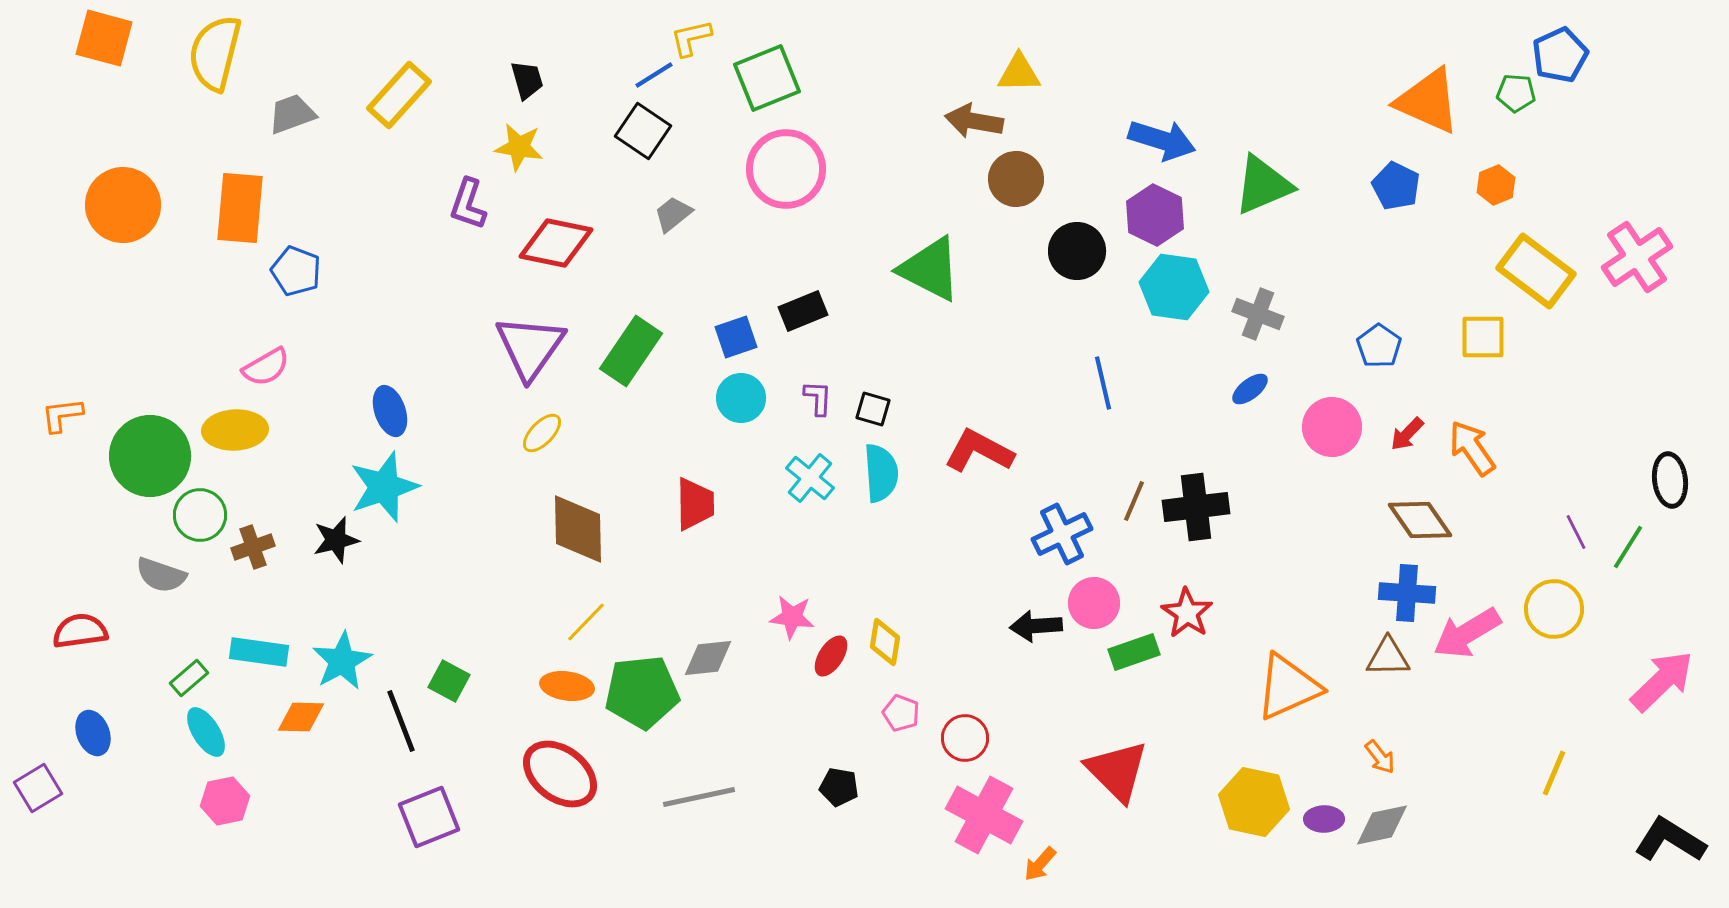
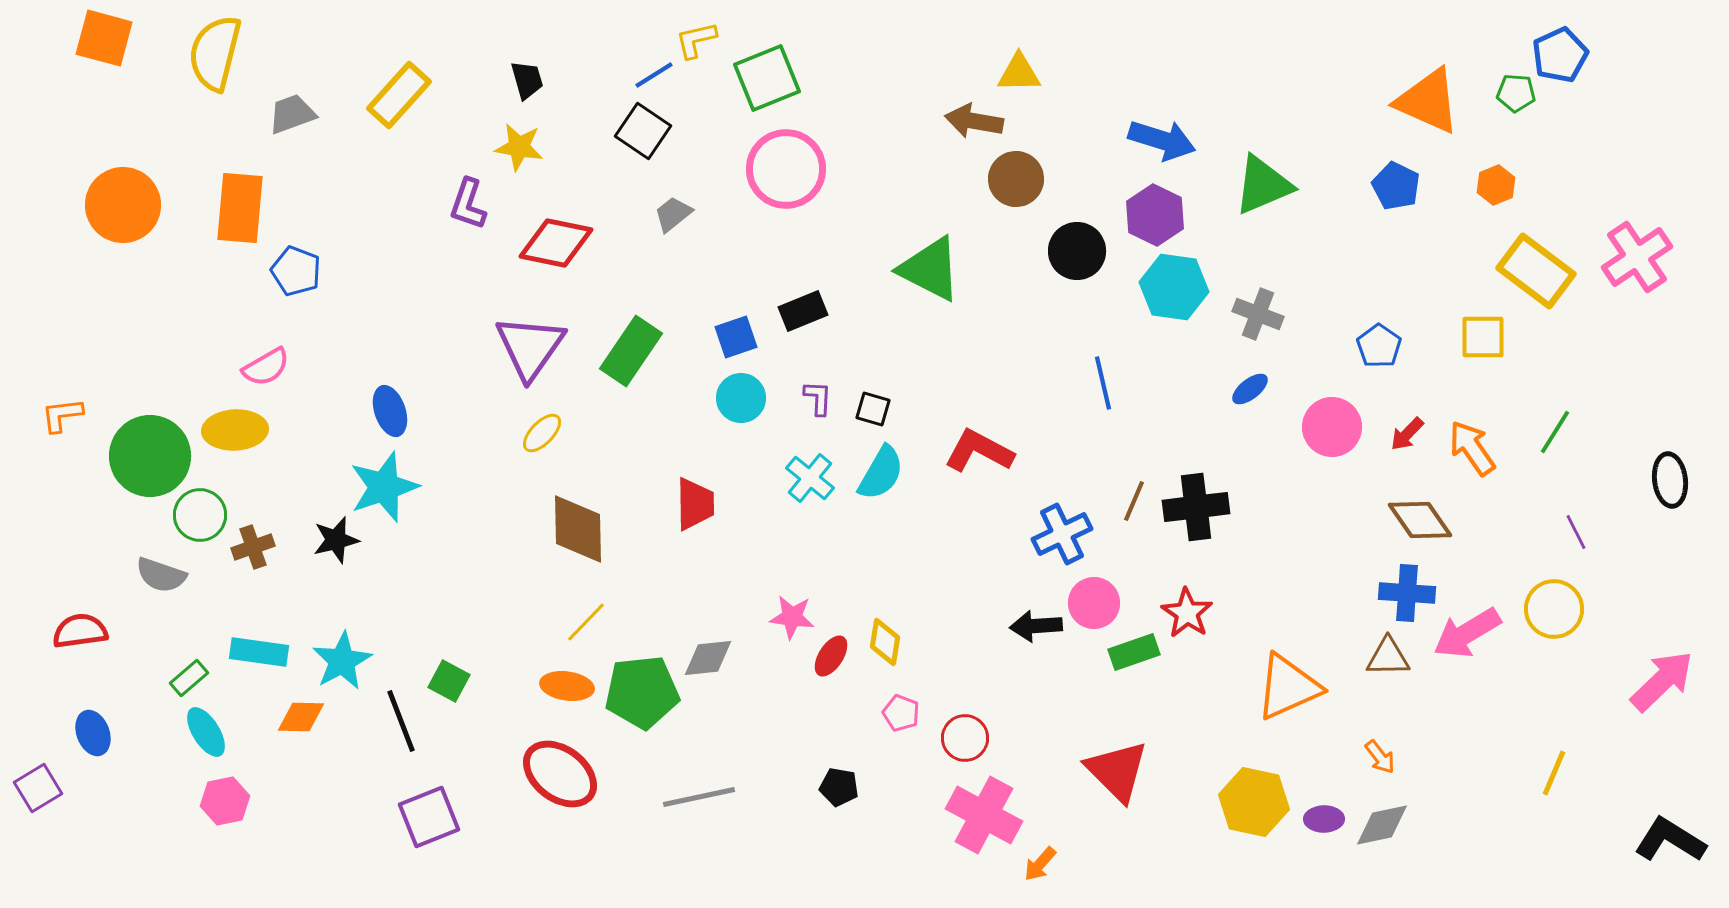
yellow L-shape at (691, 38): moved 5 px right, 2 px down
cyan semicircle at (881, 473): rotated 34 degrees clockwise
green line at (1628, 547): moved 73 px left, 115 px up
